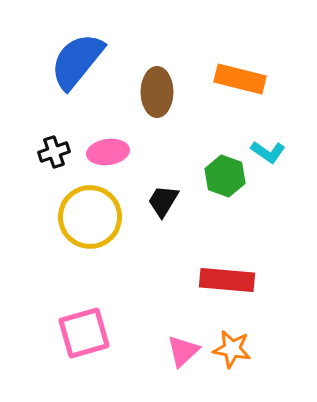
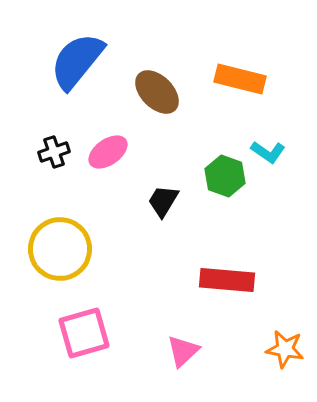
brown ellipse: rotated 45 degrees counterclockwise
pink ellipse: rotated 27 degrees counterclockwise
yellow circle: moved 30 px left, 32 px down
orange star: moved 53 px right
